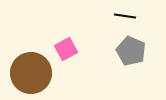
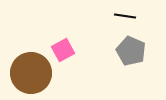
pink square: moved 3 px left, 1 px down
